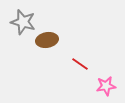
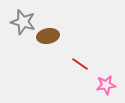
brown ellipse: moved 1 px right, 4 px up
pink star: moved 1 px up
